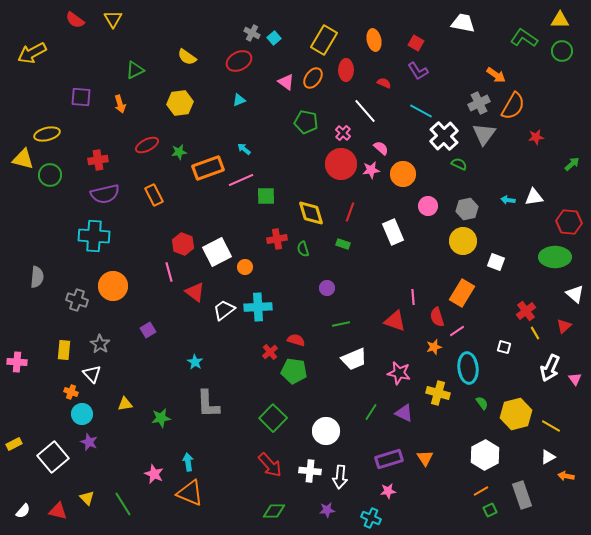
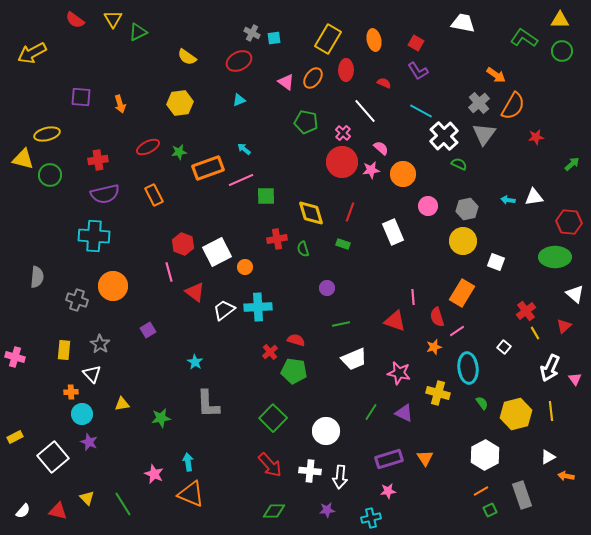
cyan square at (274, 38): rotated 32 degrees clockwise
yellow rectangle at (324, 40): moved 4 px right, 1 px up
green triangle at (135, 70): moved 3 px right, 38 px up
gray cross at (479, 103): rotated 15 degrees counterclockwise
red ellipse at (147, 145): moved 1 px right, 2 px down
red circle at (341, 164): moved 1 px right, 2 px up
white square at (504, 347): rotated 24 degrees clockwise
pink cross at (17, 362): moved 2 px left, 5 px up; rotated 12 degrees clockwise
orange cross at (71, 392): rotated 24 degrees counterclockwise
yellow triangle at (125, 404): moved 3 px left
yellow line at (551, 426): moved 15 px up; rotated 54 degrees clockwise
yellow rectangle at (14, 444): moved 1 px right, 7 px up
orange triangle at (190, 493): moved 1 px right, 1 px down
cyan cross at (371, 518): rotated 36 degrees counterclockwise
